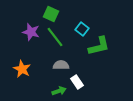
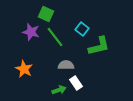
green square: moved 5 px left
gray semicircle: moved 5 px right
orange star: moved 2 px right
white rectangle: moved 1 px left, 1 px down
green arrow: moved 1 px up
